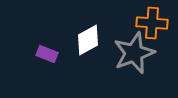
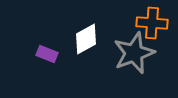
white diamond: moved 2 px left, 1 px up
